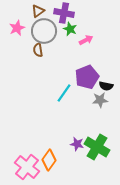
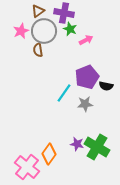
pink star: moved 4 px right, 3 px down
gray star: moved 15 px left, 4 px down
orange diamond: moved 6 px up
